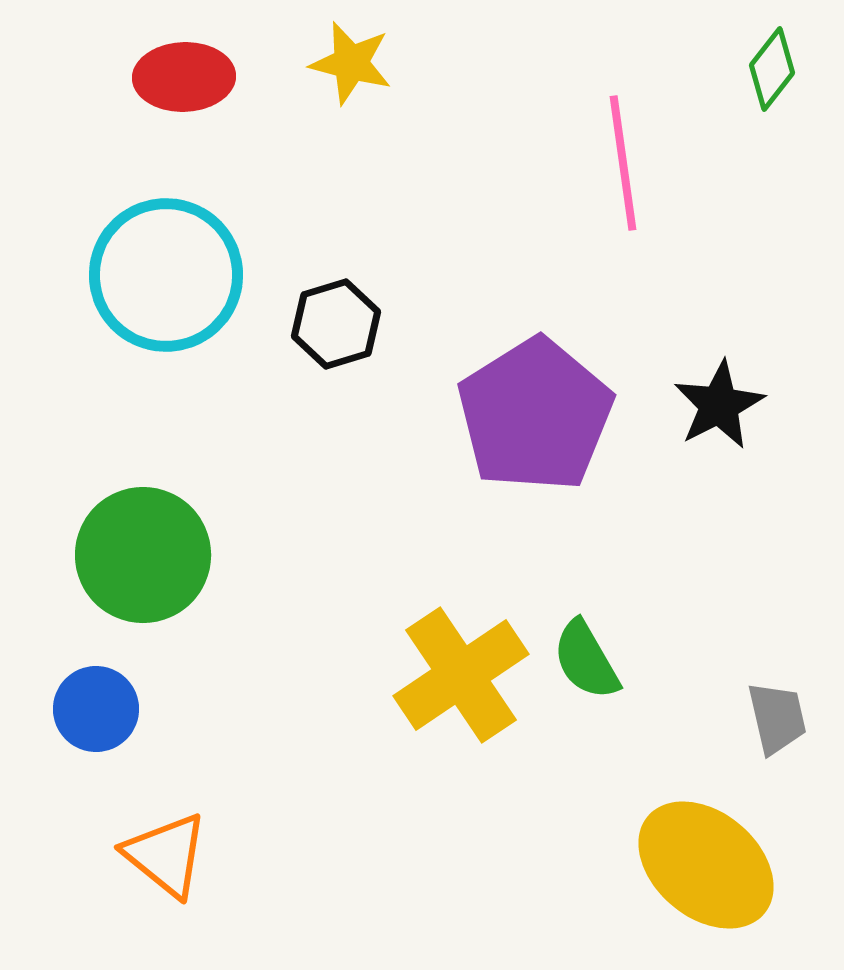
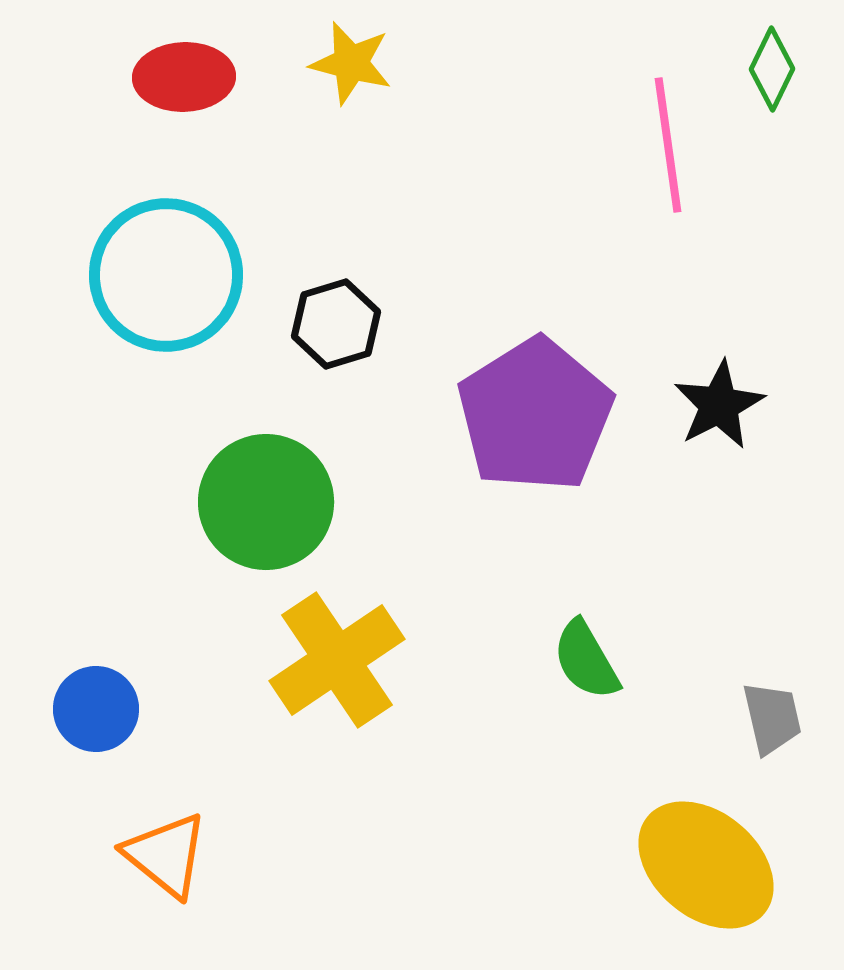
green diamond: rotated 12 degrees counterclockwise
pink line: moved 45 px right, 18 px up
green circle: moved 123 px right, 53 px up
yellow cross: moved 124 px left, 15 px up
gray trapezoid: moved 5 px left
